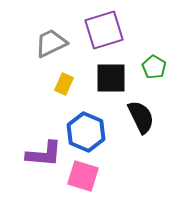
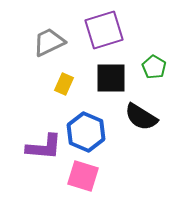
gray trapezoid: moved 2 px left, 1 px up
black semicircle: rotated 148 degrees clockwise
purple L-shape: moved 7 px up
